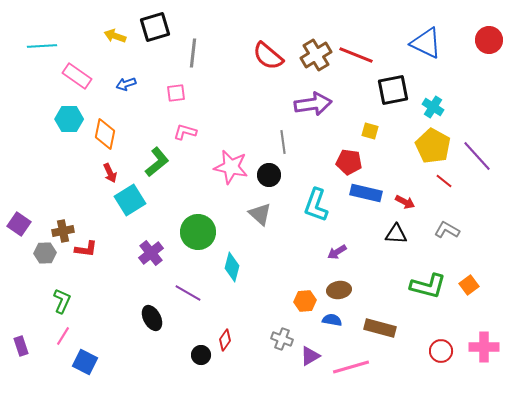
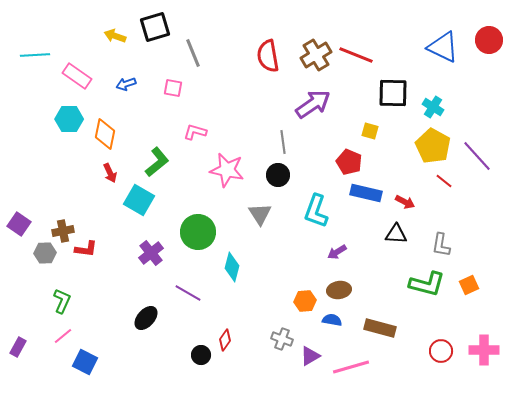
blue triangle at (426, 43): moved 17 px right, 4 px down
cyan line at (42, 46): moved 7 px left, 9 px down
gray line at (193, 53): rotated 28 degrees counterclockwise
red semicircle at (268, 56): rotated 40 degrees clockwise
black square at (393, 90): moved 3 px down; rotated 12 degrees clockwise
pink square at (176, 93): moved 3 px left, 5 px up; rotated 18 degrees clockwise
purple arrow at (313, 104): rotated 27 degrees counterclockwise
pink L-shape at (185, 132): moved 10 px right
red pentagon at (349, 162): rotated 15 degrees clockwise
pink star at (231, 167): moved 4 px left, 3 px down
black circle at (269, 175): moved 9 px right
cyan square at (130, 200): moved 9 px right; rotated 28 degrees counterclockwise
cyan L-shape at (316, 205): moved 6 px down
gray triangle at (260, 214): rotated 15 degrees clockwise
gray L-shape at (447, 230): moved 6 px left, 15 px down; rotated 110 degrees counterclockwise
orange square at (469, 285): rotated 12 degrees clockwise
green L-shape at (428, 286): moved 1 px left, 2 px up
black ellipse at (152, 318): moved 6 px left; rotated 70 degrees clockwise
pink line at (63, 336): rotated 18 degrees clockwise
purple rectangle at (21, 346): moved 3 px left, 1 px down; rotated 48 degrees clockwise
pink cross at (484, 347): moved 3 px down
